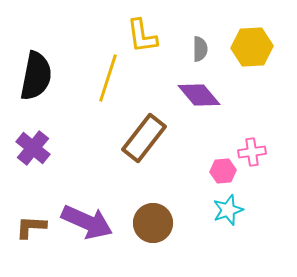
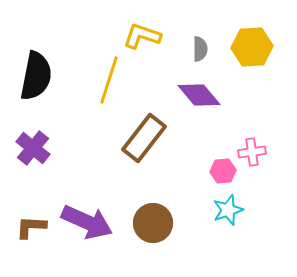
yellow L-shape: rotated 117 degrees clockwise
yellow line: moved 1 px right, 2 px down
